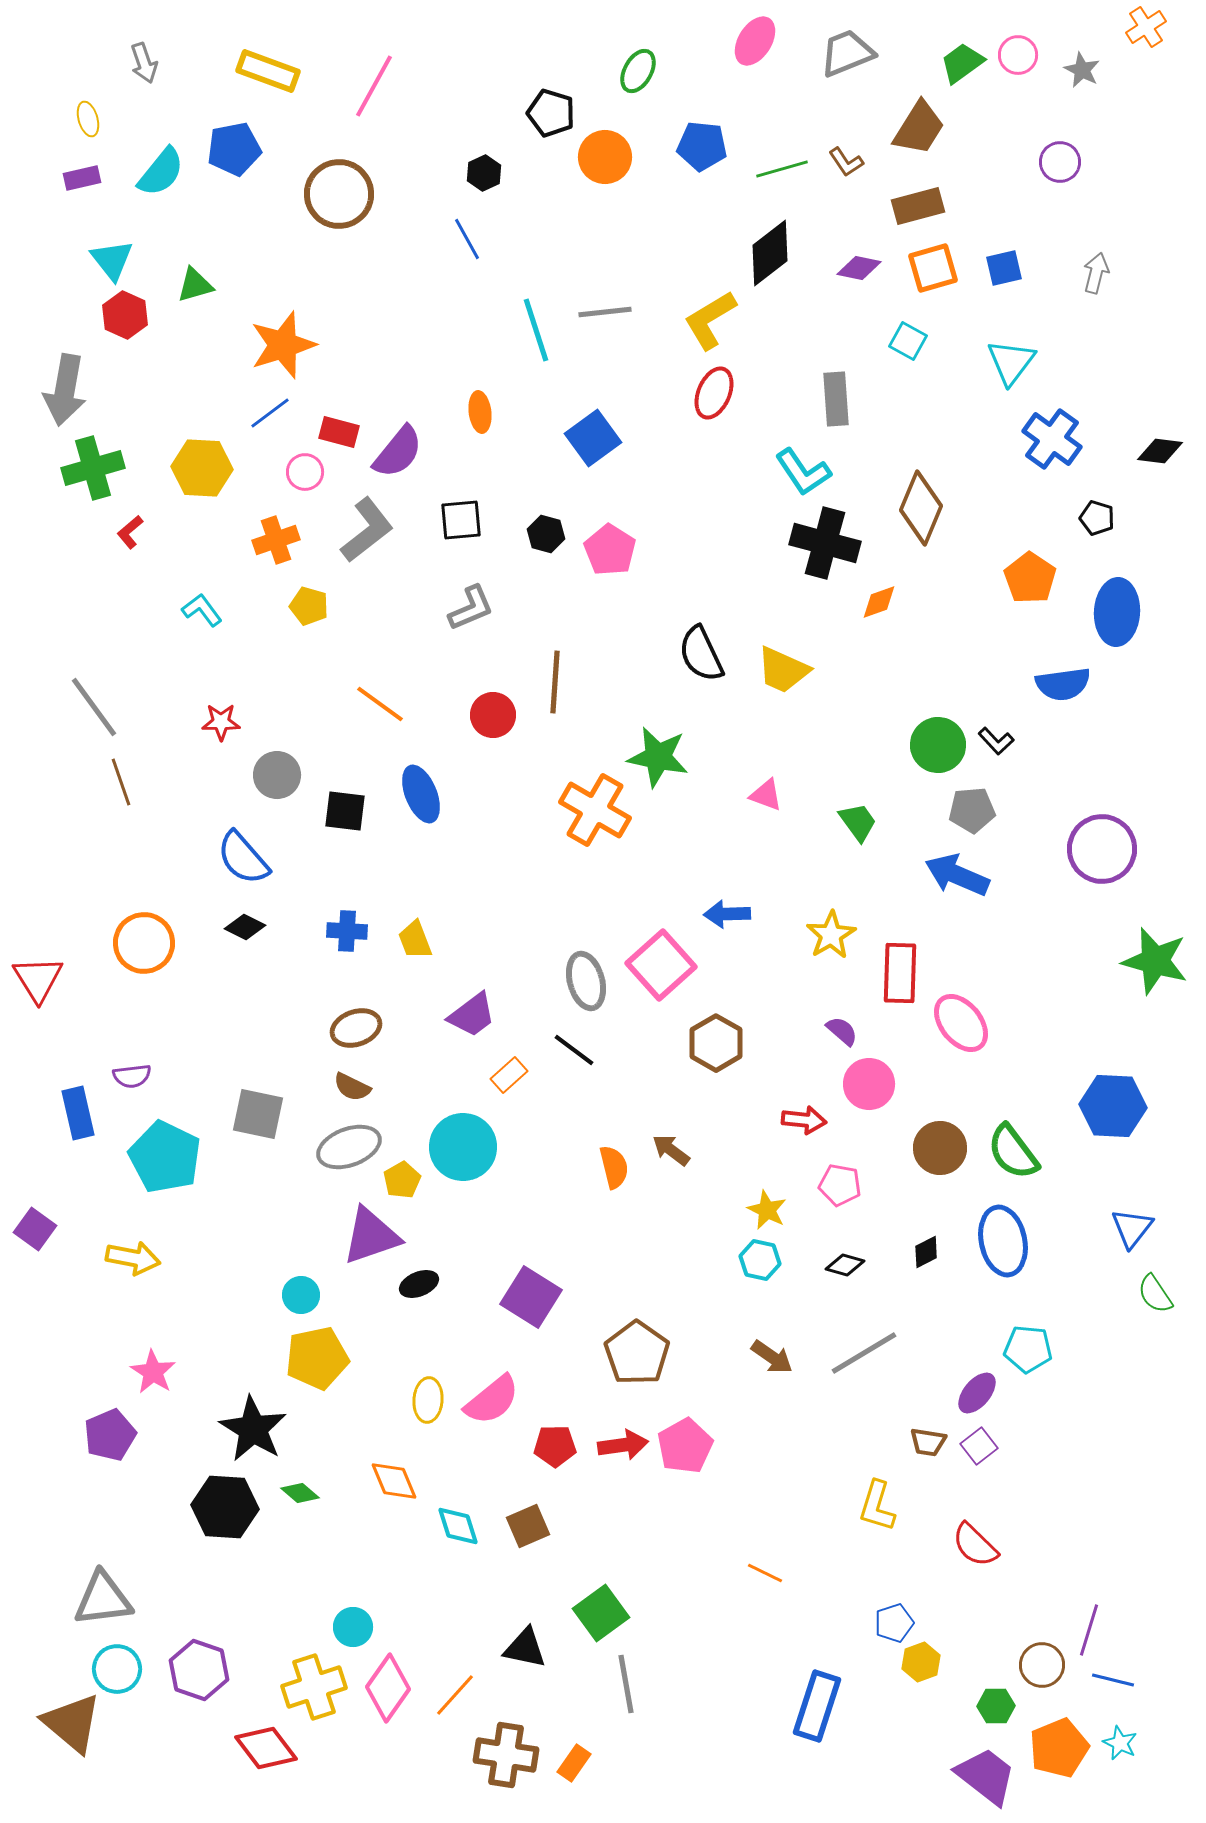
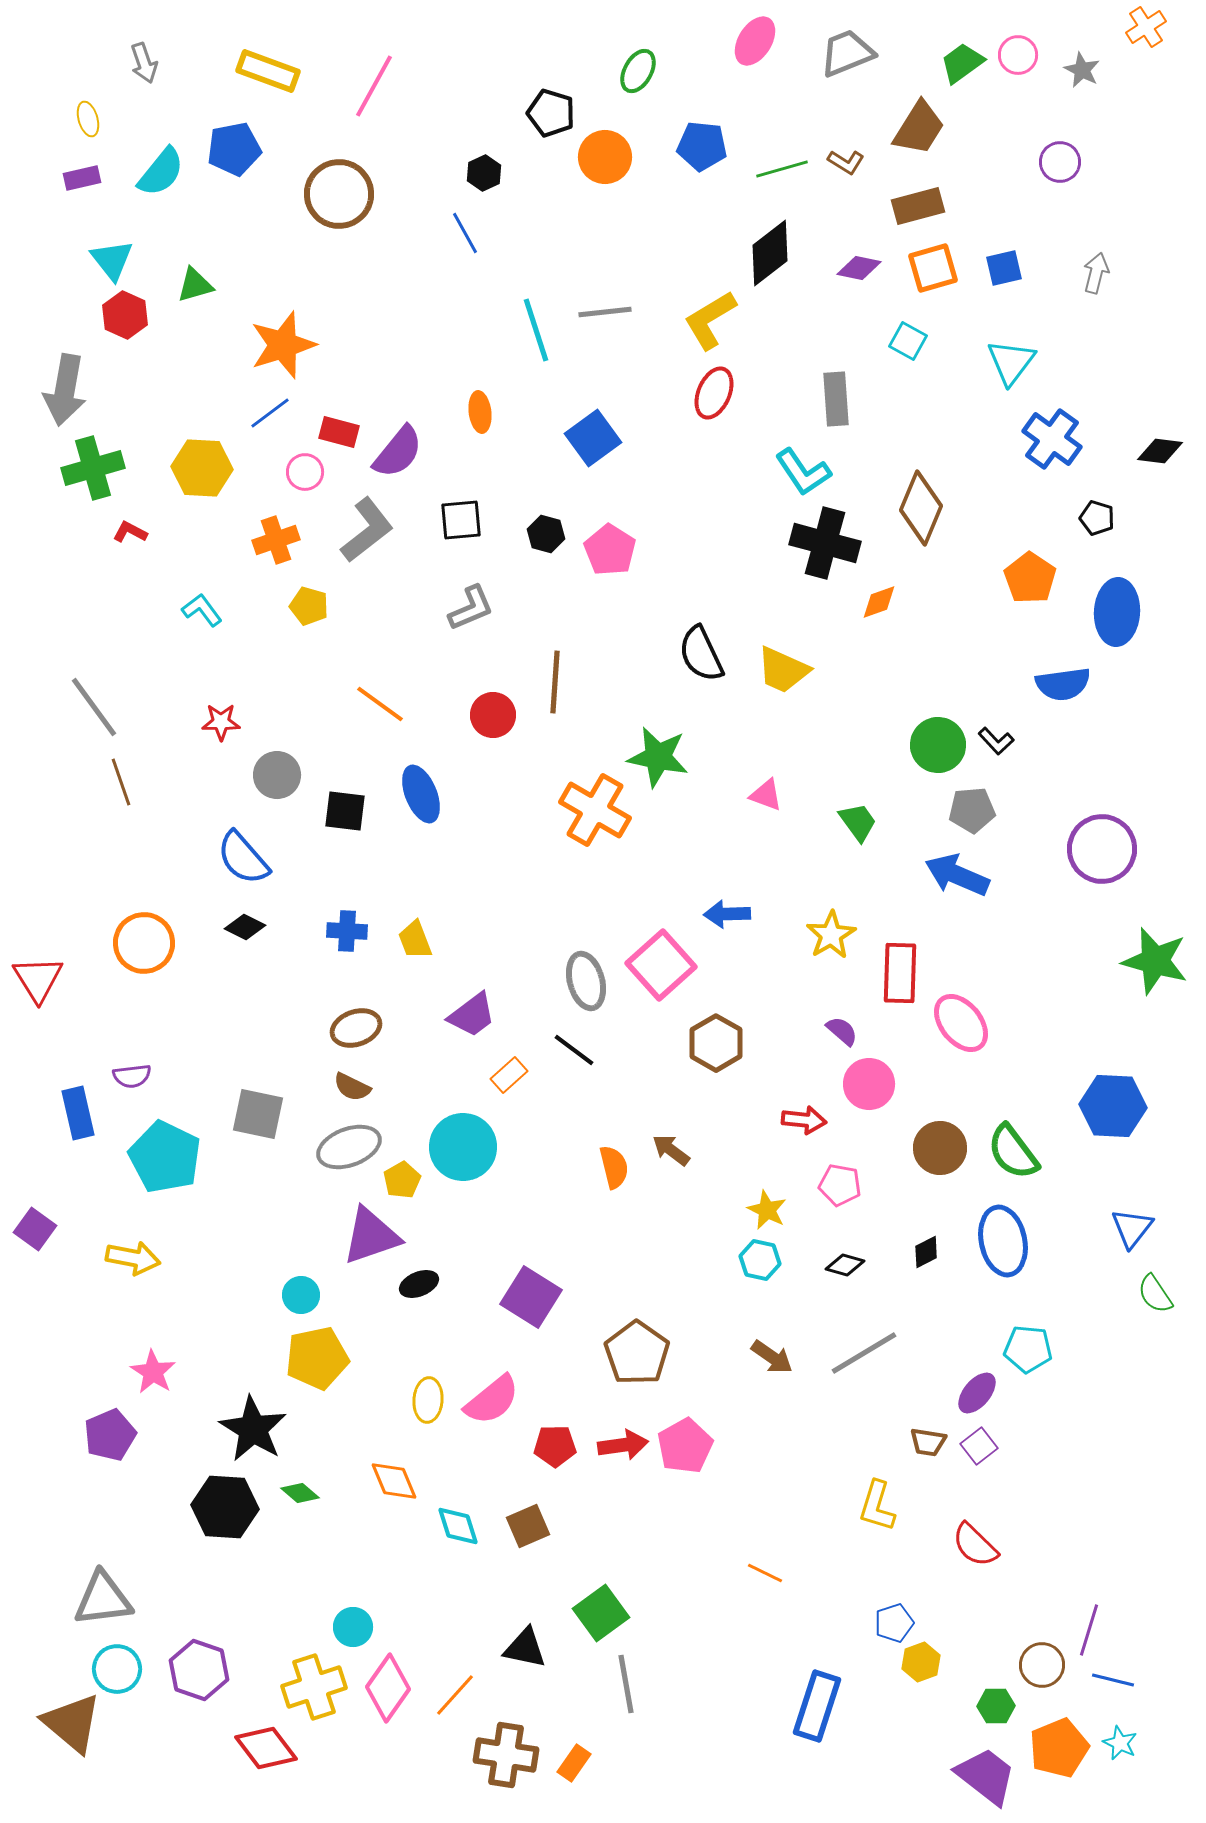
brown L-shape at (846, 162): rotated 24 degrees counterclockwise
blue line at (467, 239): moved 2 px left, 6 px up
red L-shape at (130, 532): rotated 68 degrees clockwise
